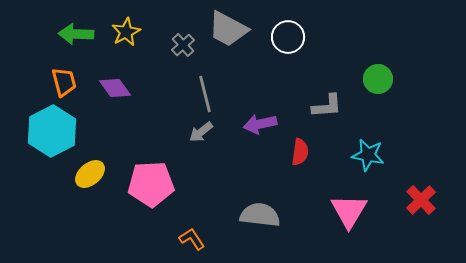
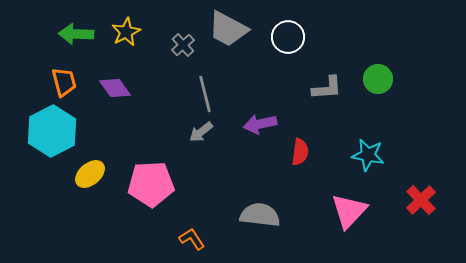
gray L-shape: moved 18 px up
pink triangle: rotated 12 degrees clockwise
